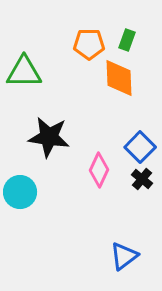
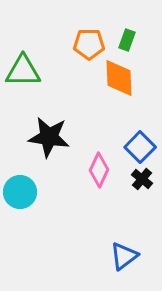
green triangle: moved 1 px left, 1 px up
